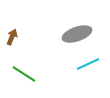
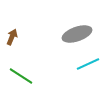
green line: moved 3 px left, 2 px down
